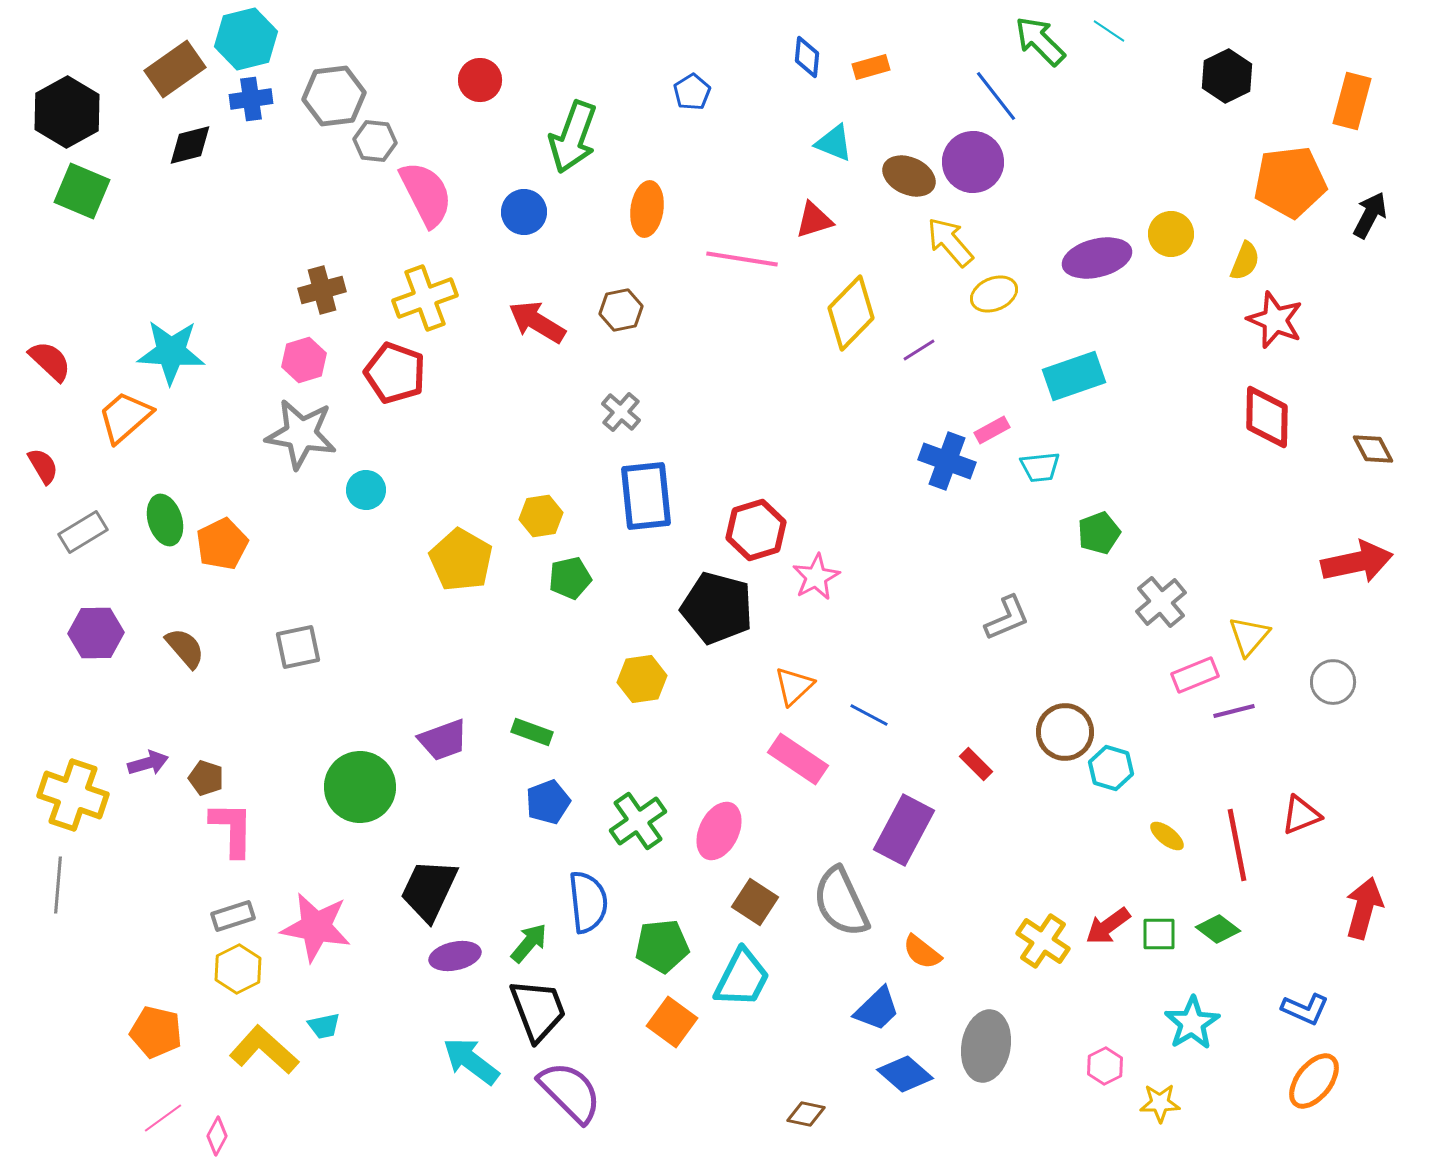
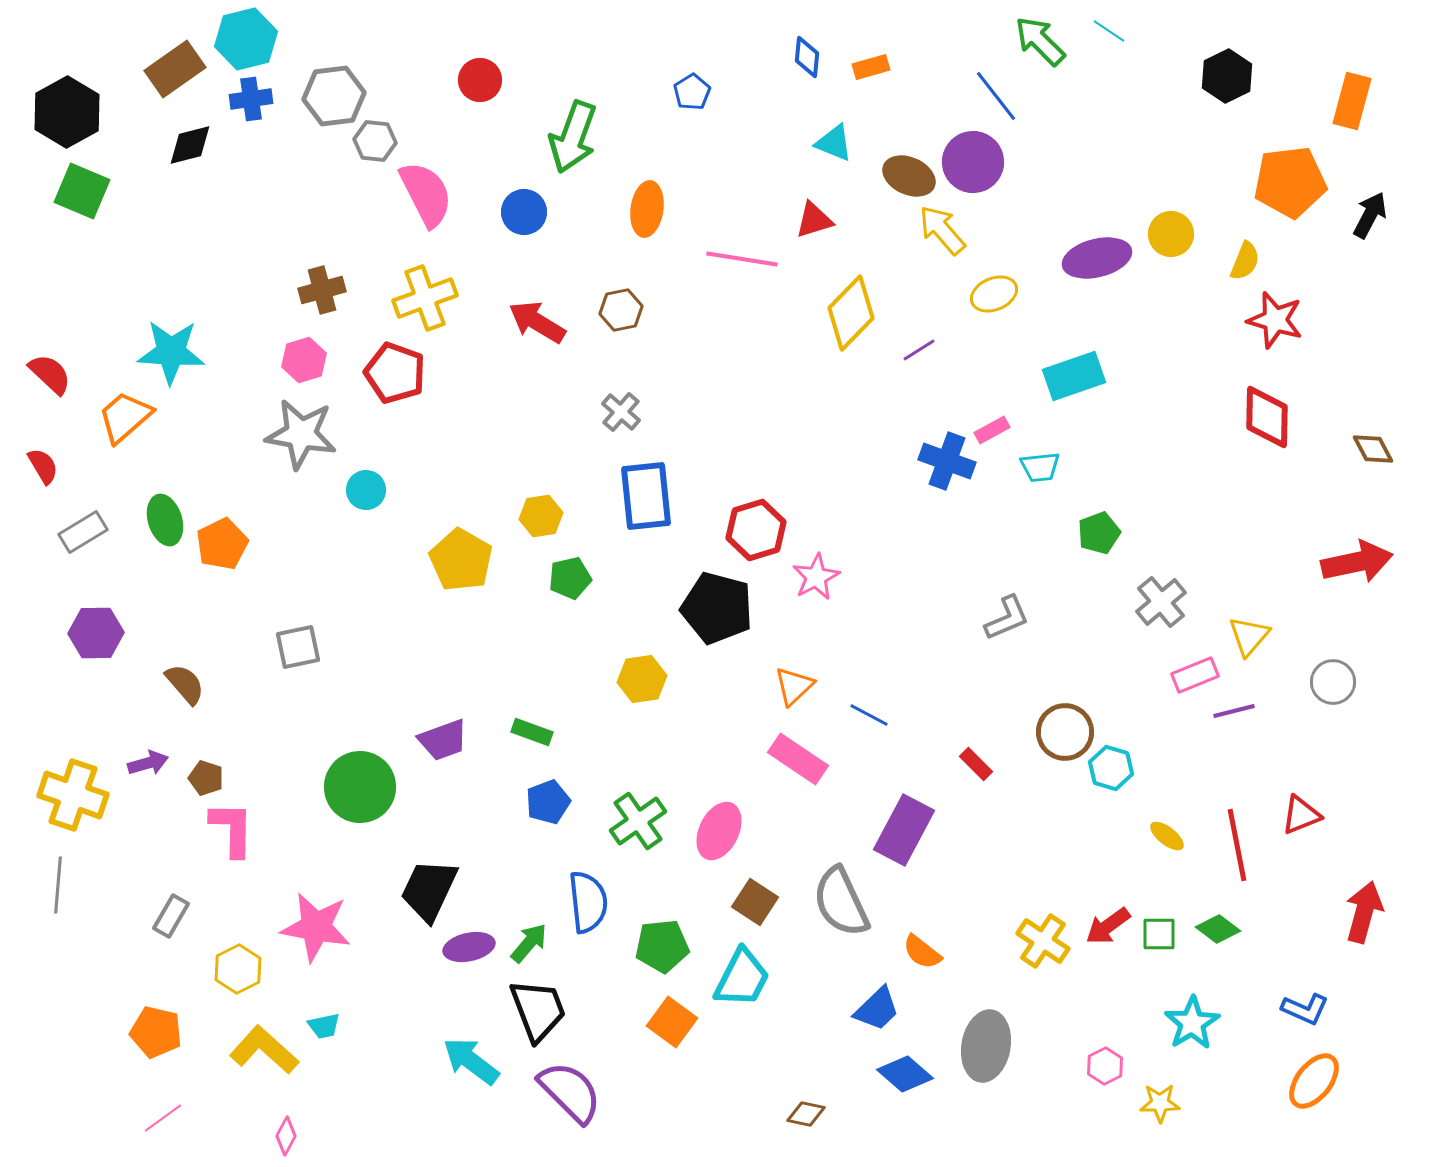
yellow arrow at (950, 242): moved 8 px left, 12 px up
red star at (1275, 320): rotated 6 degrees counterclockwise
red semicircle at (50, 361): moved 13 px down
brown semicircle at (185, 648): moved 36 px down
red arrow at (1364, 908): moved 4 px down
gray rectangle at (233, 916): moved 62 px left; rotated 42 degrees counterclockwise
purple ellipse at (455, 956): moved 14 px right, 9 px up
pink diamond at (217, 1136): moved 69 px right
